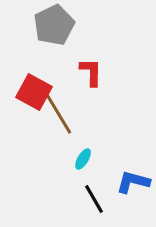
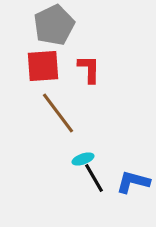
red L-shape: moved 2 px left, 3 px up
red square: moved 9 px right, 26 px up; rotated 33 degrees counterclockwise
brown line: rotated 6 degrees counterclockwise
cyan ellipse: rotated 40 degrees clockwise
black line: moved 21 px up
